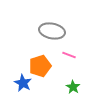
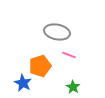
gray ellipse: moved 5 px right, 1 px down
